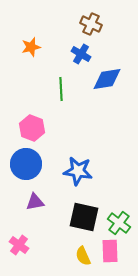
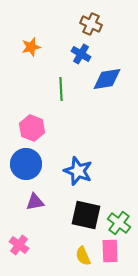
blue star: rotated 12 degrees clockwise
black square: moved 2 px right, 2 px up
